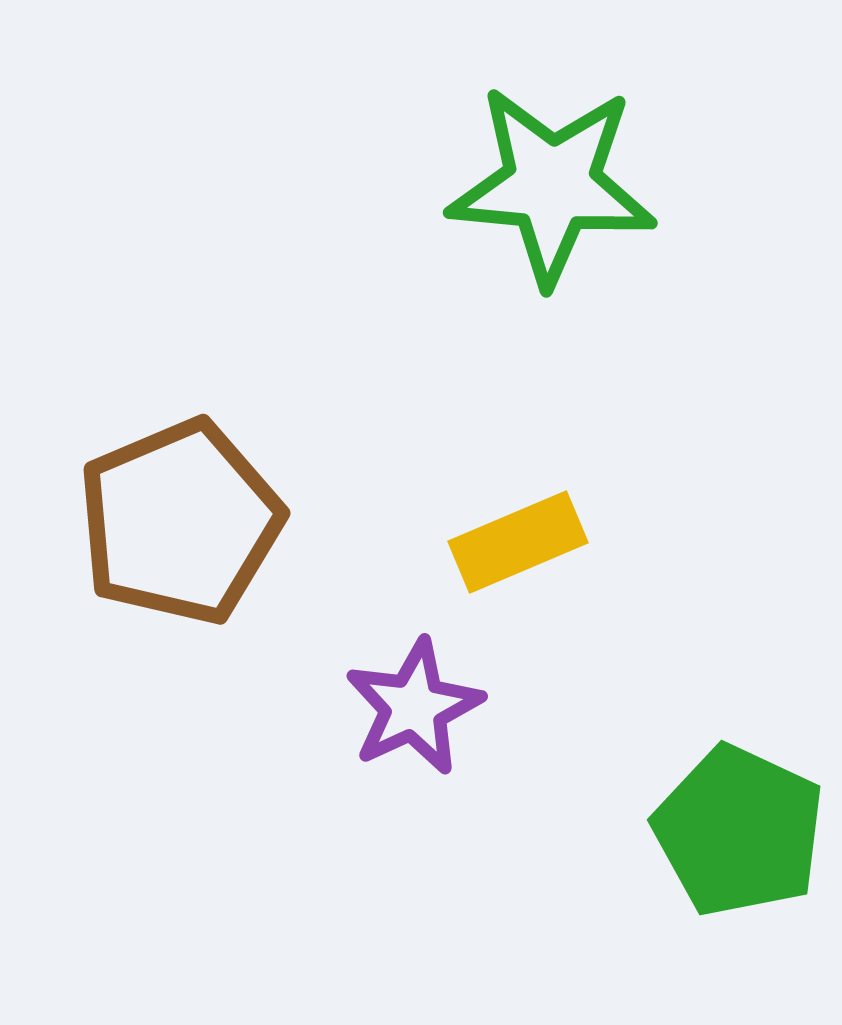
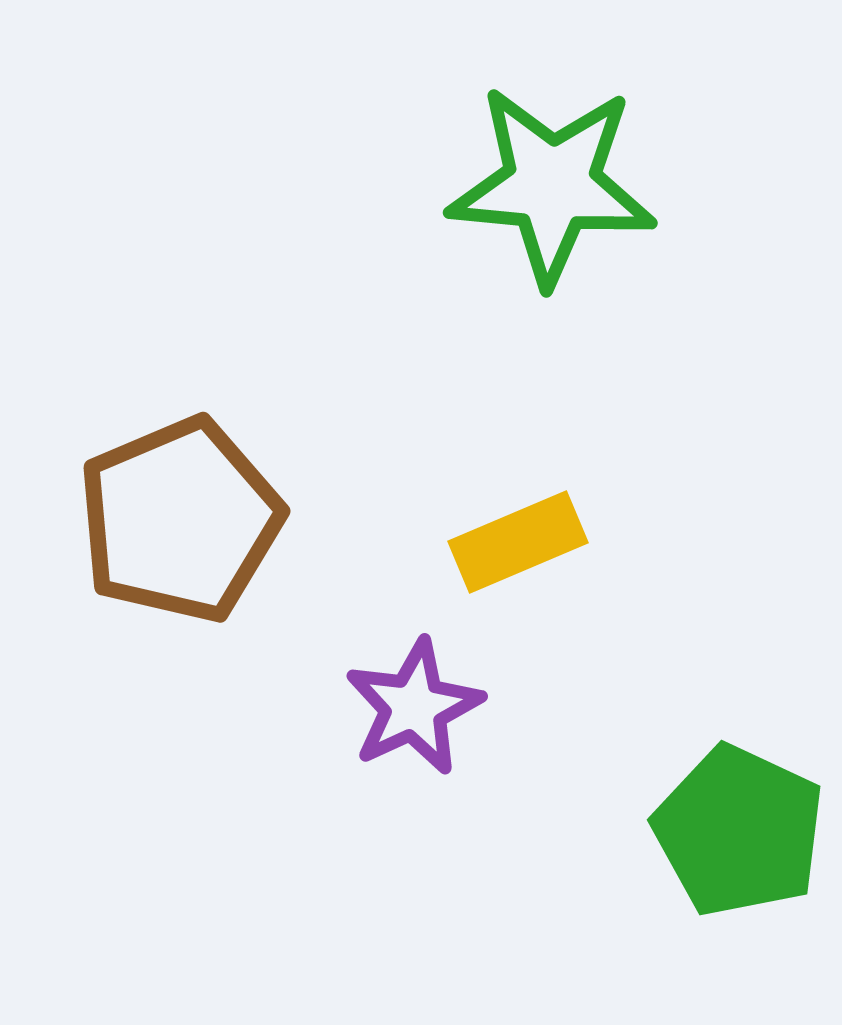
brown pentagon: moved 2 px up
